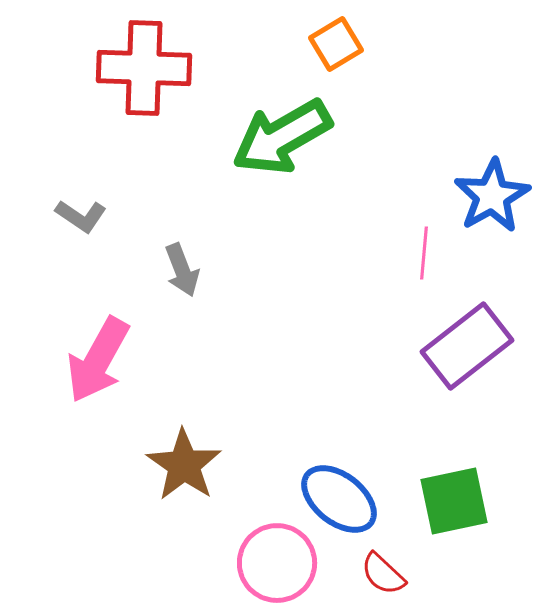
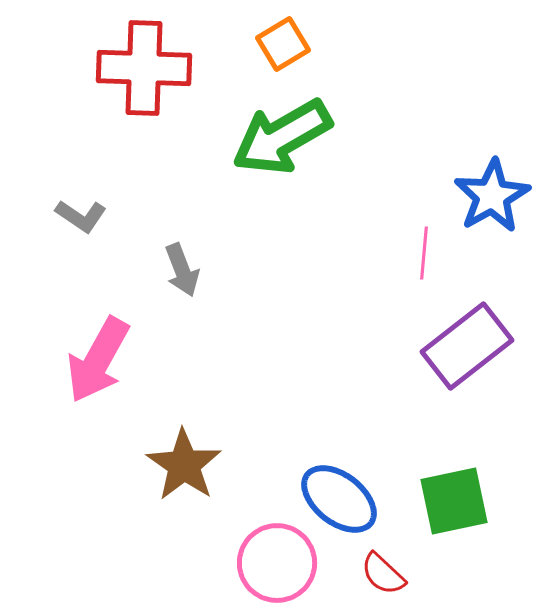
orange square: moved 53 px left
